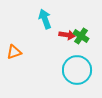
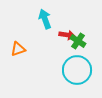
green cross: moved 3 px left, 5 px down
orange triangle: moved 4 px right, 3 px up
